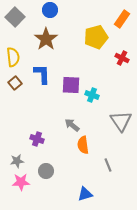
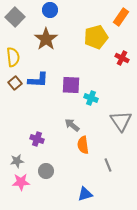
orange rectangle: moved 1 px left, 2 px up
blue L-shape: moved 4 px left, 6 px down; rotated 95 degrees clockwise
cyan cross: moved 1 px left, 3 px down
